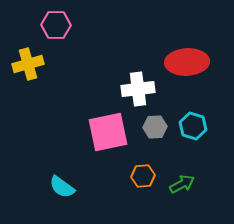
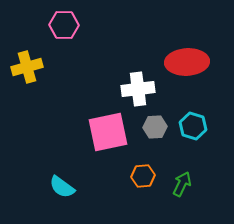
pink hexagon: moved 8 px right
yellow cross: moved 1 px left, 3 px down
green arrow: rotated 35 degrees counterclockwise
